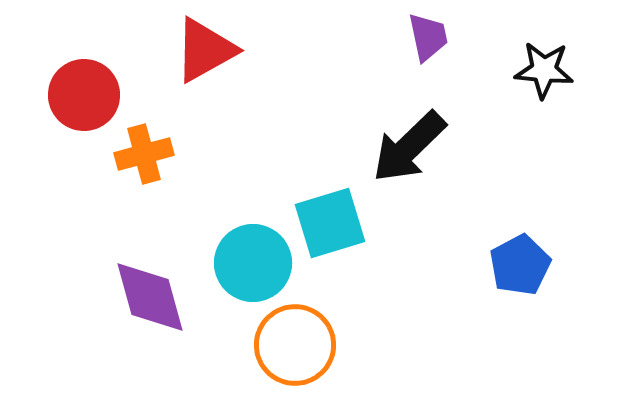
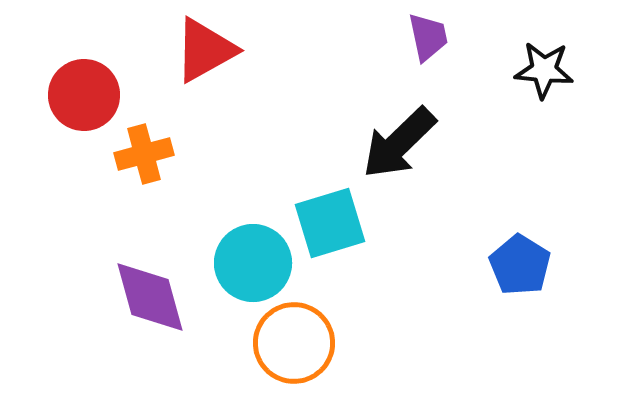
black arrow: moved 10 px left, 4 px up
blue pentagon: rotated 12 degrees counterclockwise
orange circle: moved 1 px left, 2 px up
